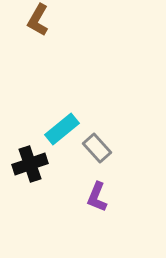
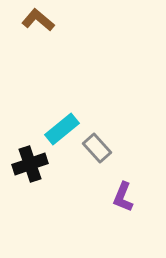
brown L-shape: rotated 100 degrees clockwise
purple L-shape: moved 26 px right
